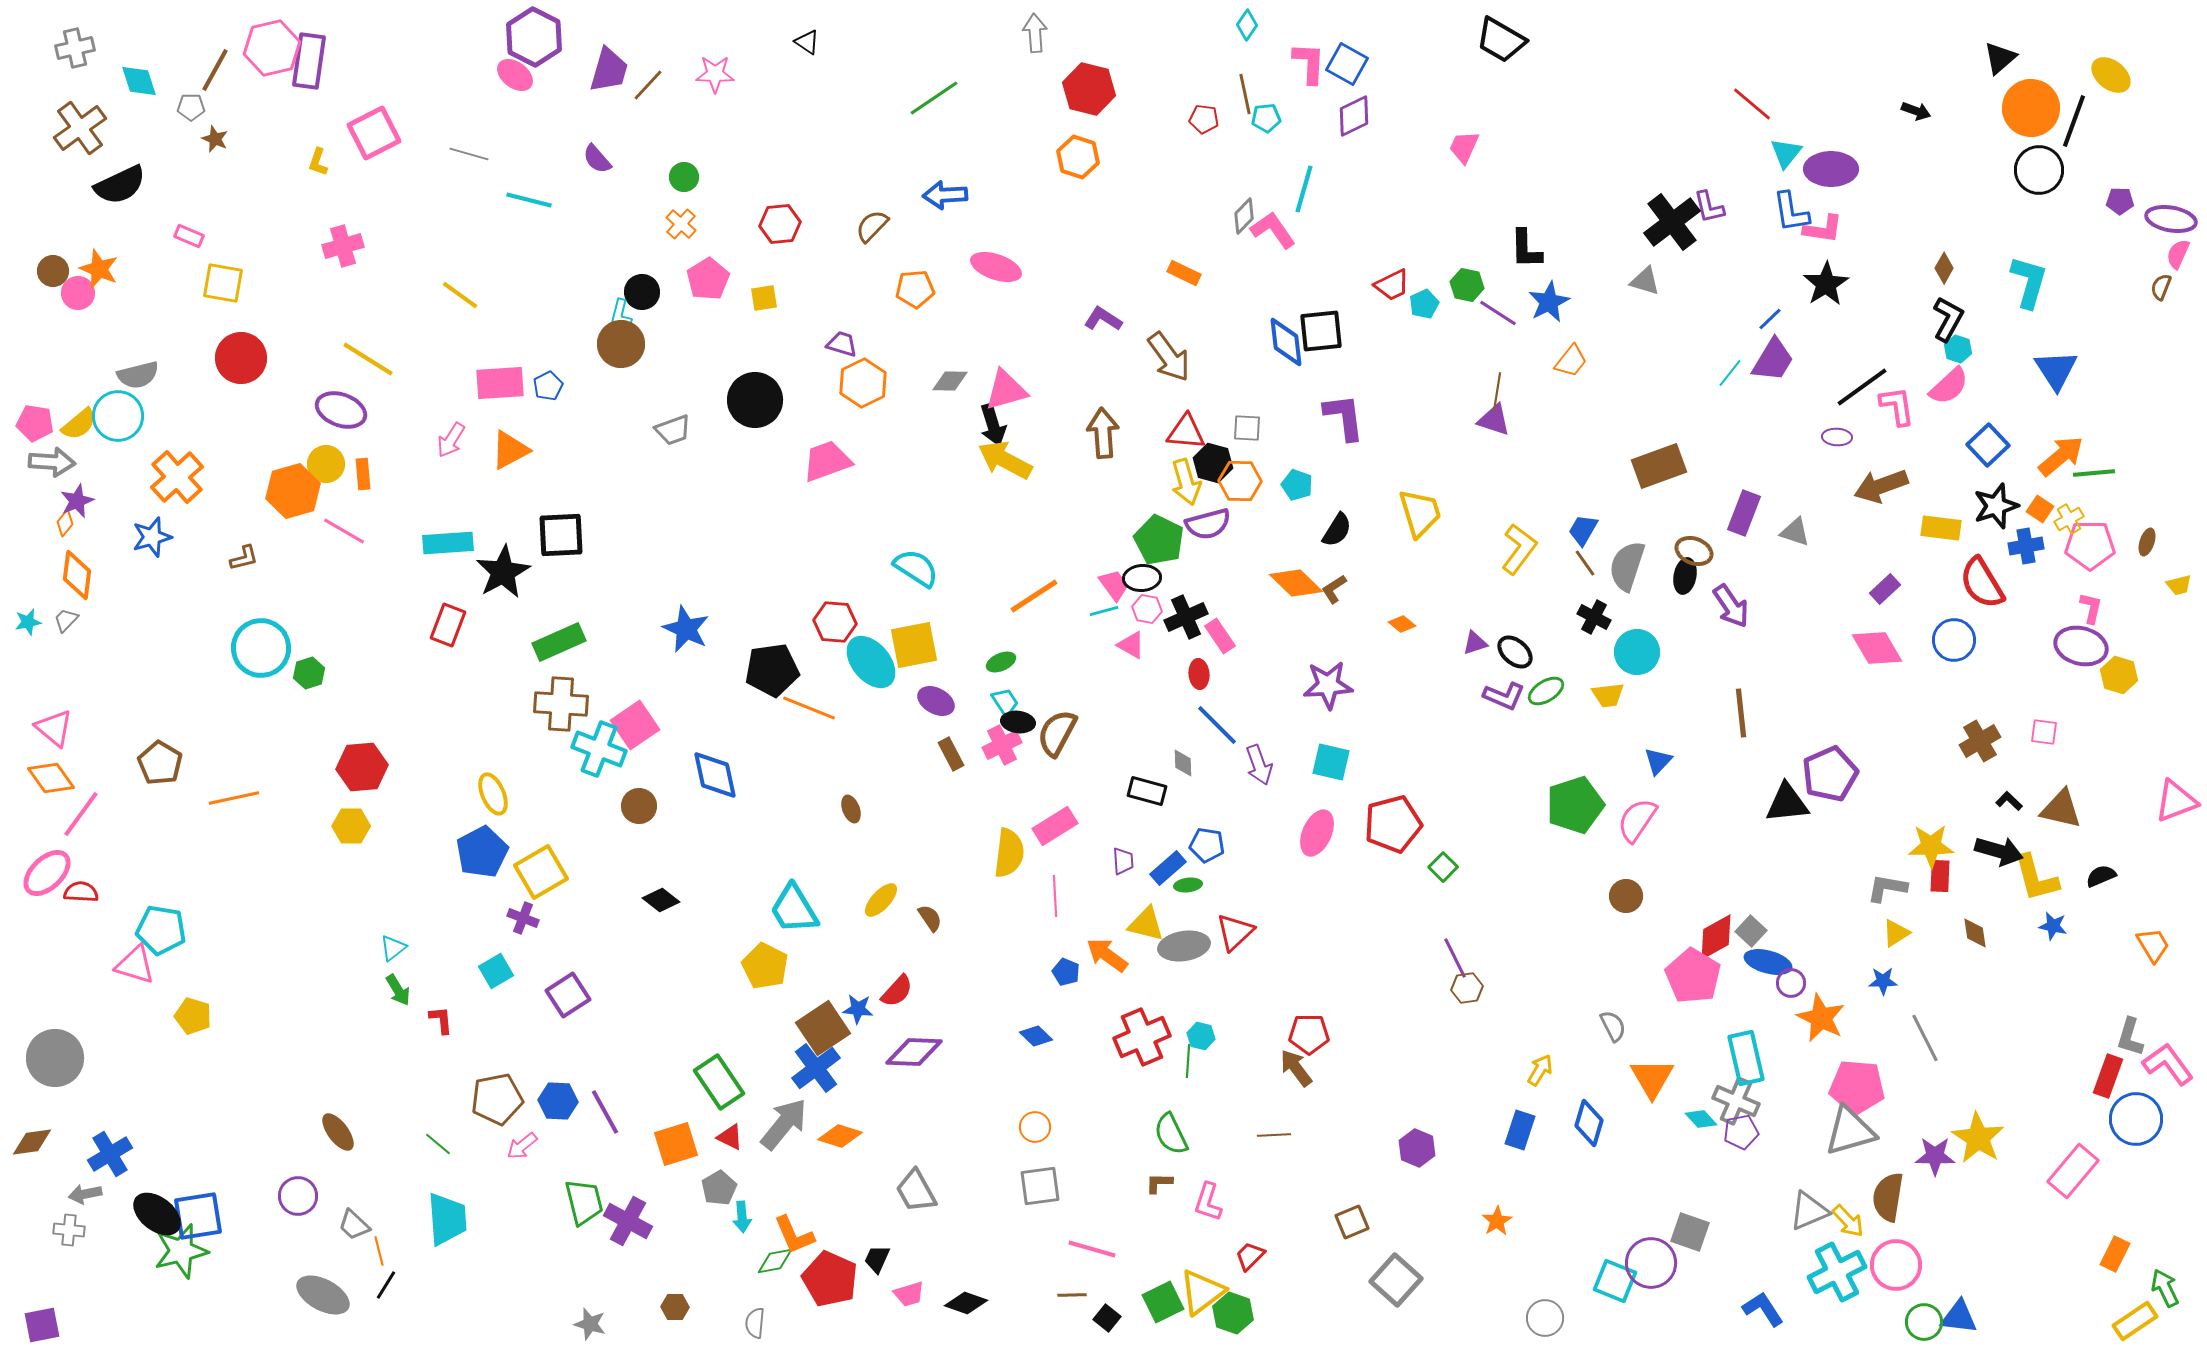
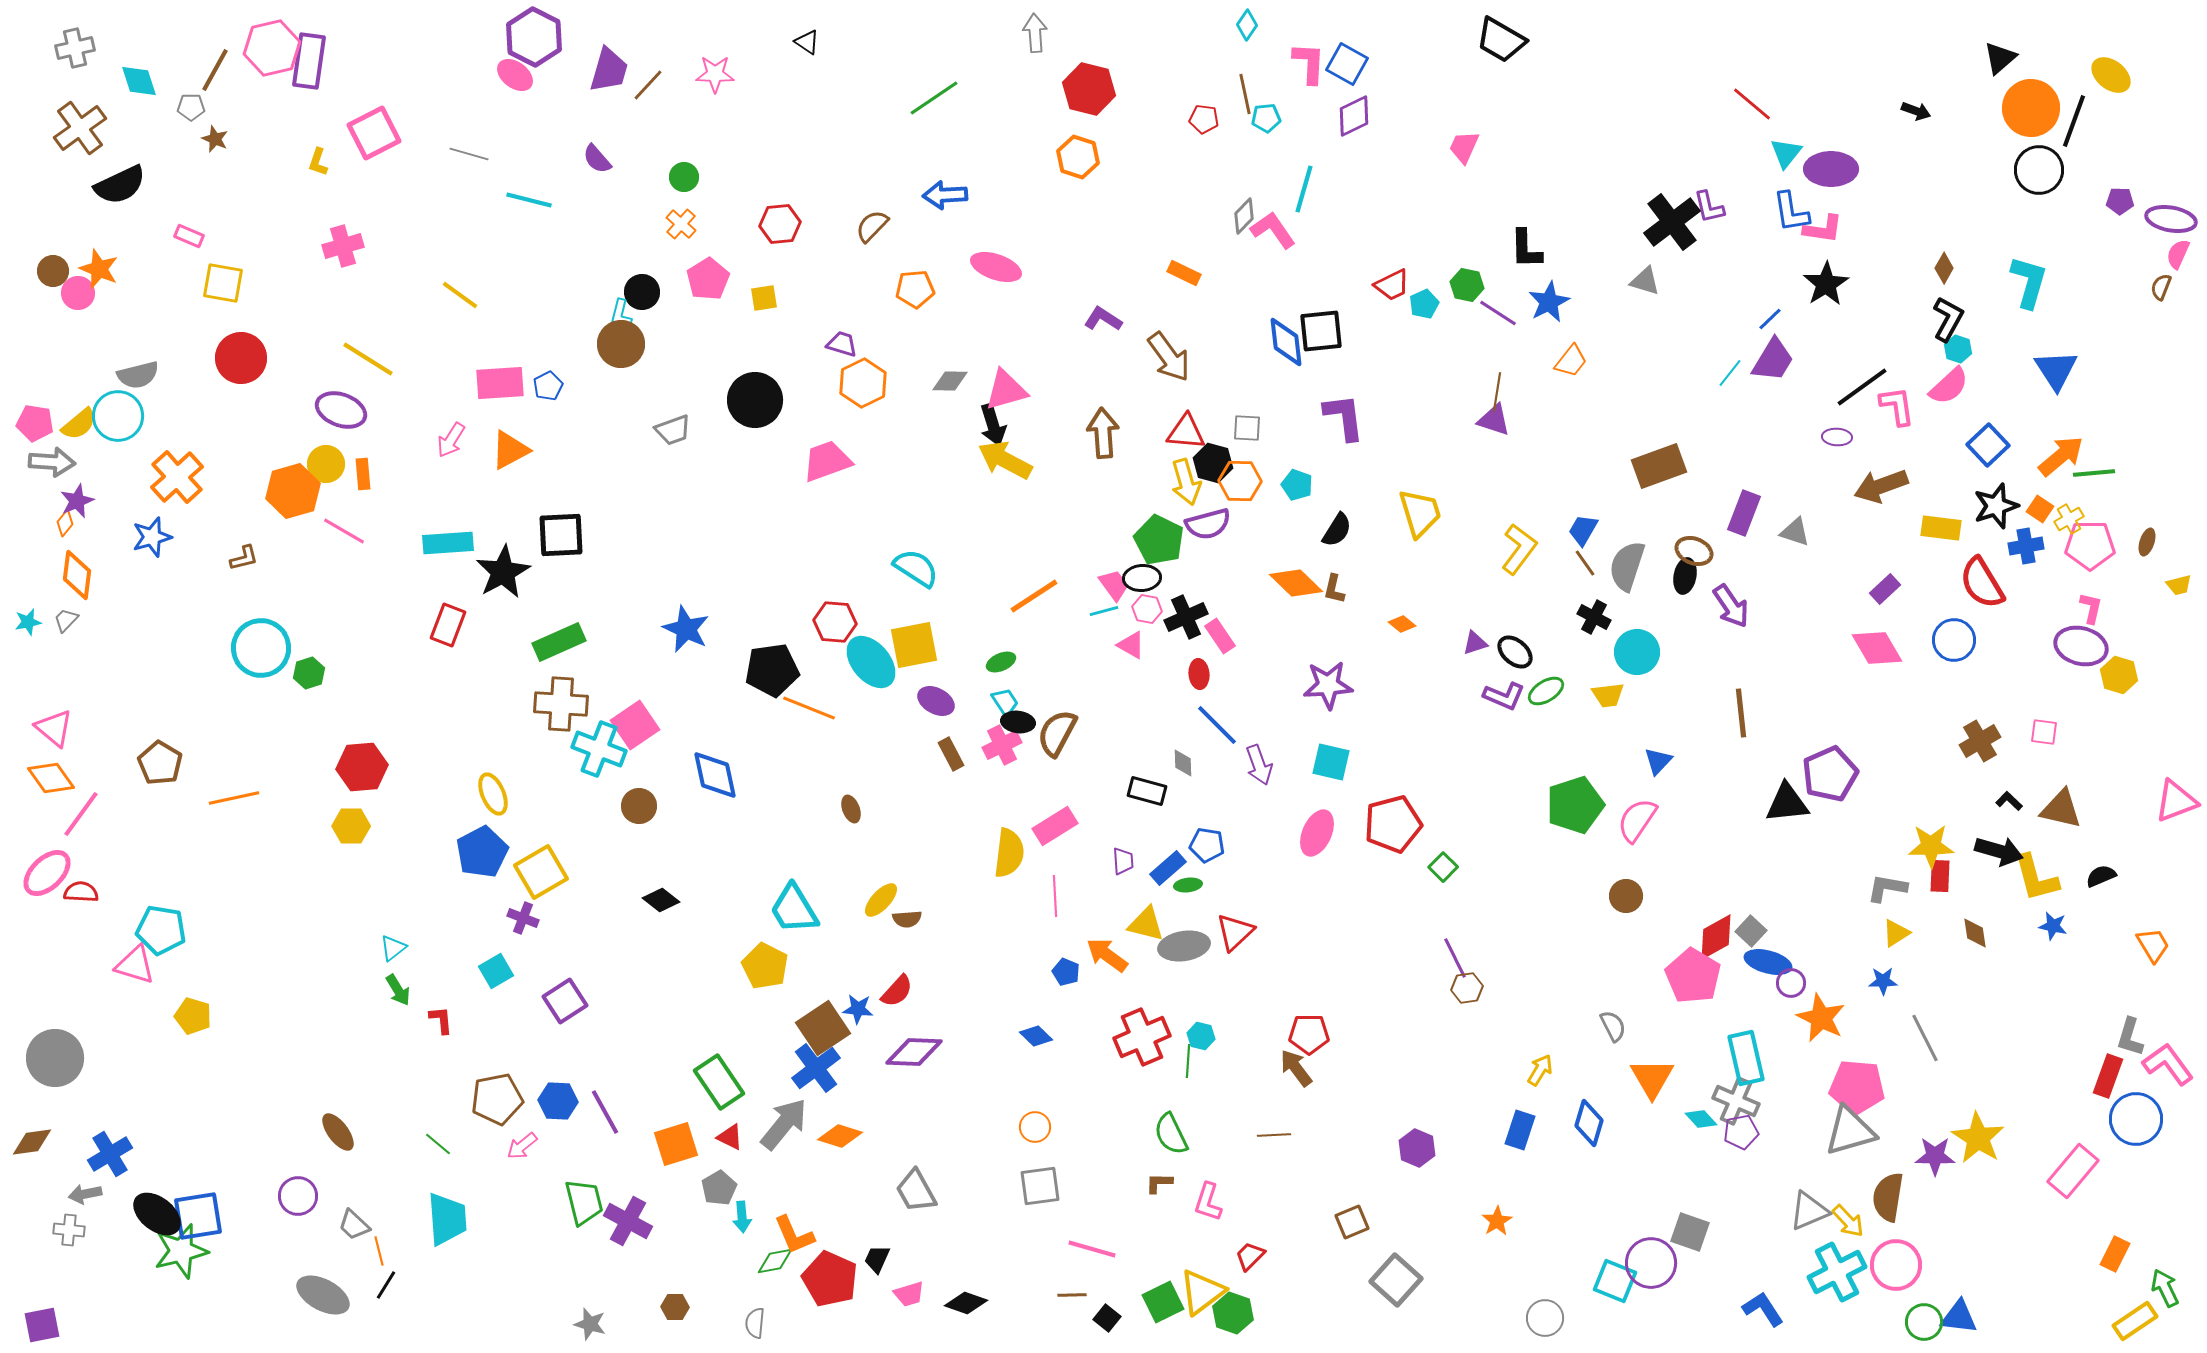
brown L-shape at (1334, 589): rotated 44 degrees counterclockwise
brown semicircle at (930, 918): moved 23 px left, 1 px down; rotated 120 degrees clockwise
purple square at (568, 995): moved 3 px left, 6 px down
